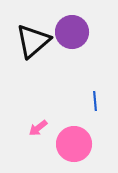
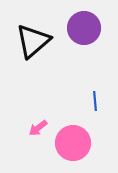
purple circle: moved 12 px right, 4 px up
pink circle: moved 1 px left, 1 px up
